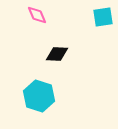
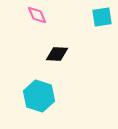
cyan square: moved 1 px left
